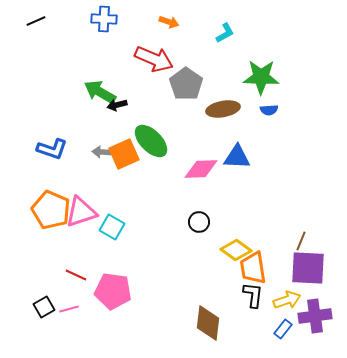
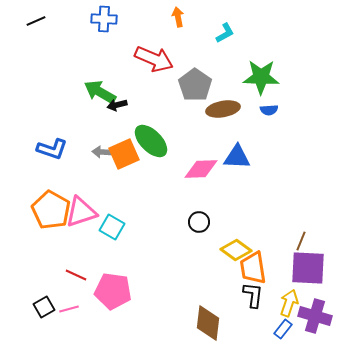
orange arrow: moved 9 px right, 5 px up; rotated 120 degrees counterclockwise
gray pentagon: moved 9 px right, 1 px down
orange pentagon: rotated 6 degrees clockwise
yellow arrow: moved 2 px right, 3 px down; rotated 52 degrees counterclockwise
purple cross: rotated 24 degrees clockwise
